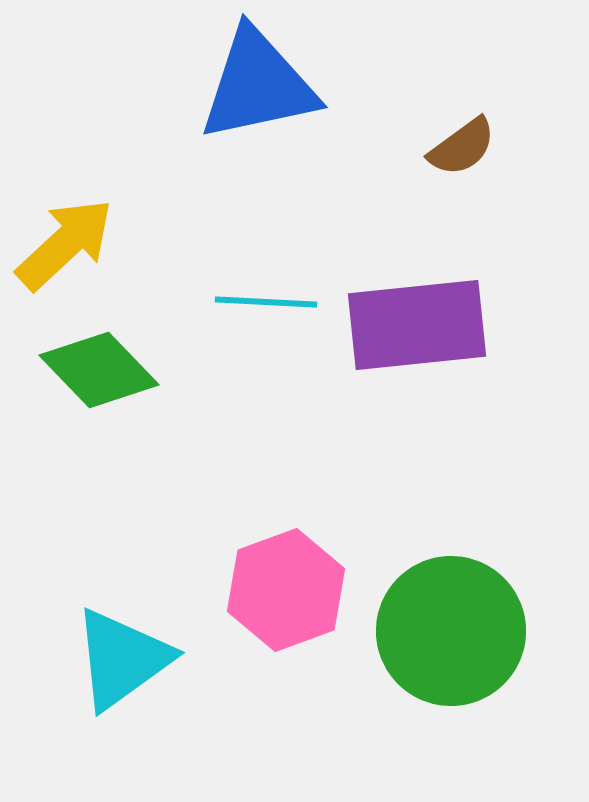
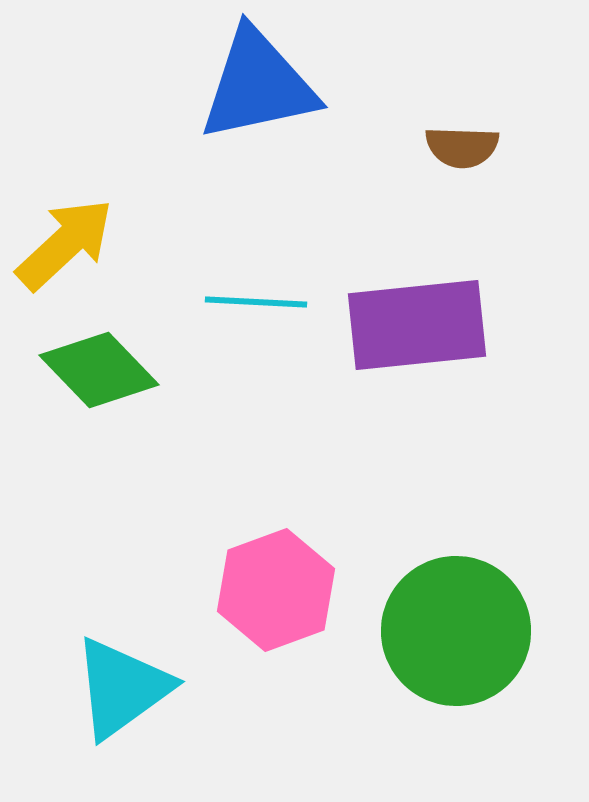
brown semicircle: rotated 38 degrees clockwise
cyan line: moved 10 px left
pink hexagon: moved 10 px left
green circle: moved 5 px right
cyan triangle: moved 29 px down
